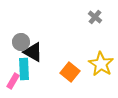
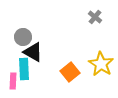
gray circle: moved 2 px right, 5 px up
orange square: rotated 12 degrees clockwise
pink rectangle: rotated 28 degrees counterclockwise
